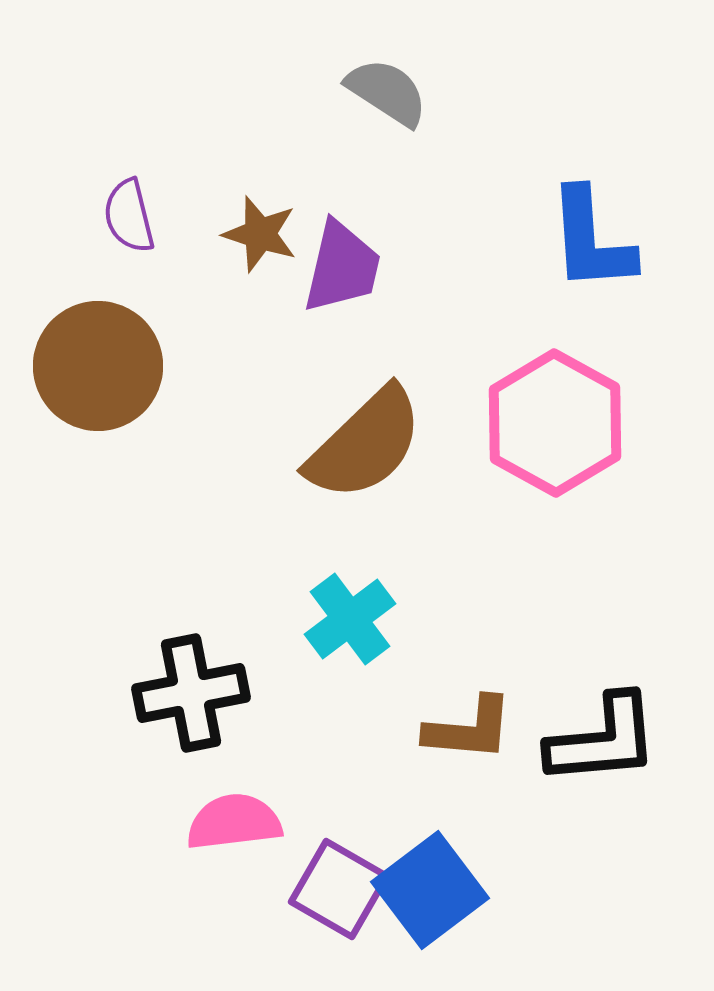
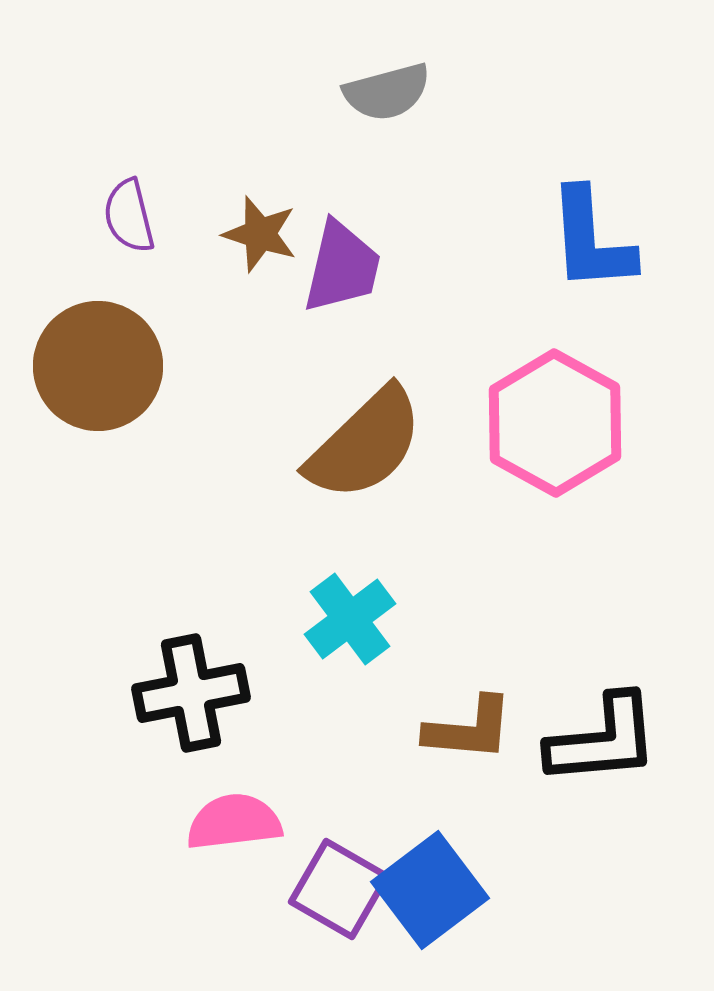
gray semicircle: rotated 132 degrees clockwise
